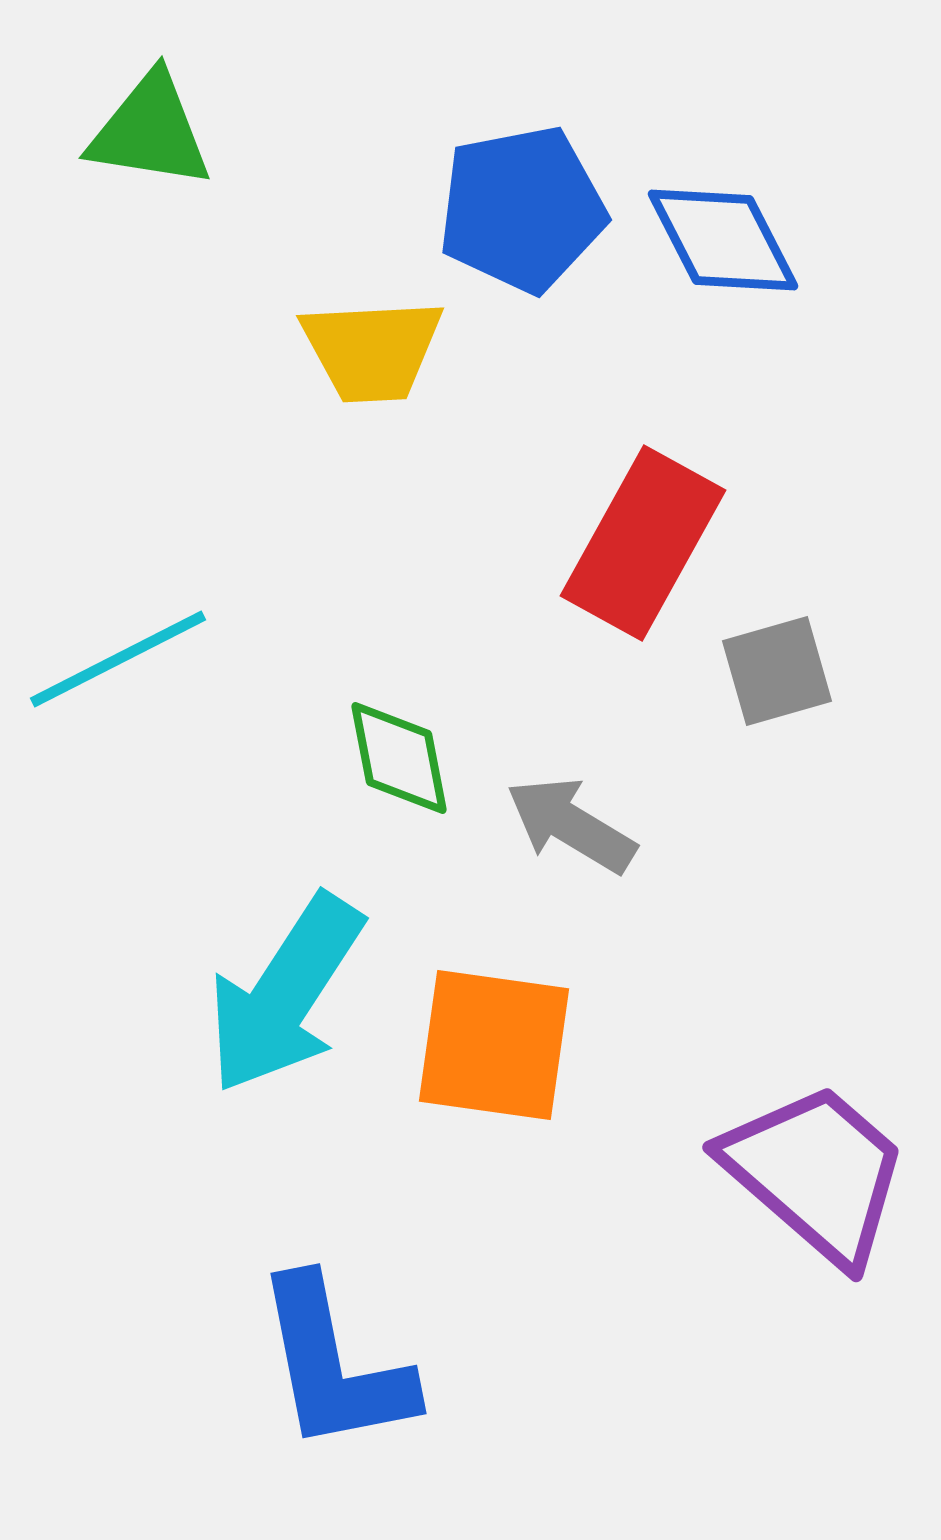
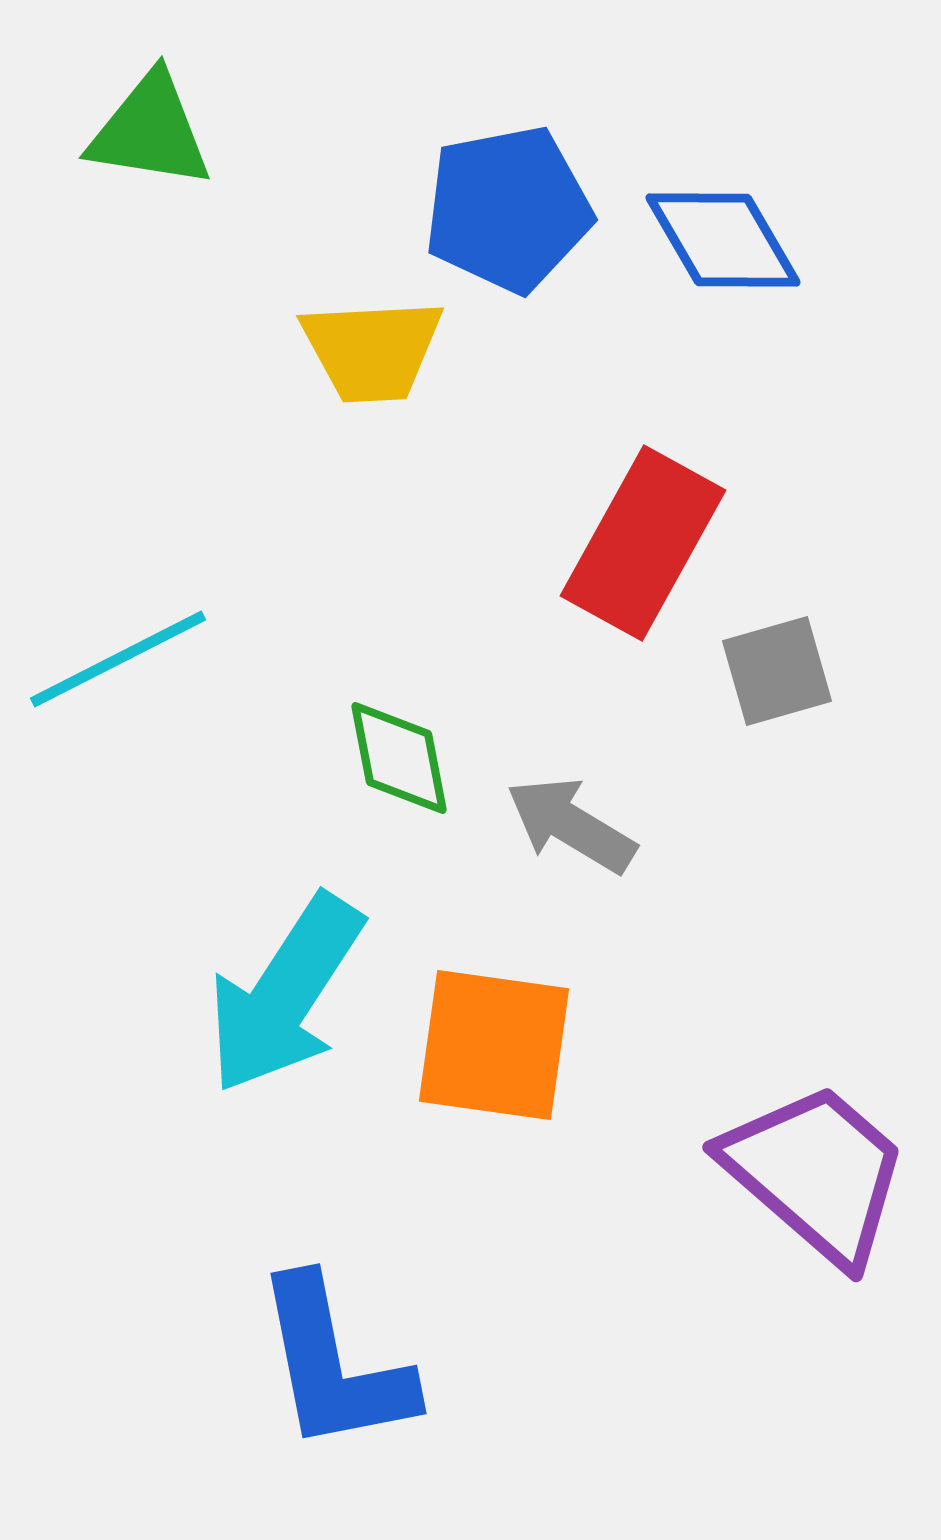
blue pentagon: moved 14 px left
blue diamond: rotated 3 degrees counterclockwise
